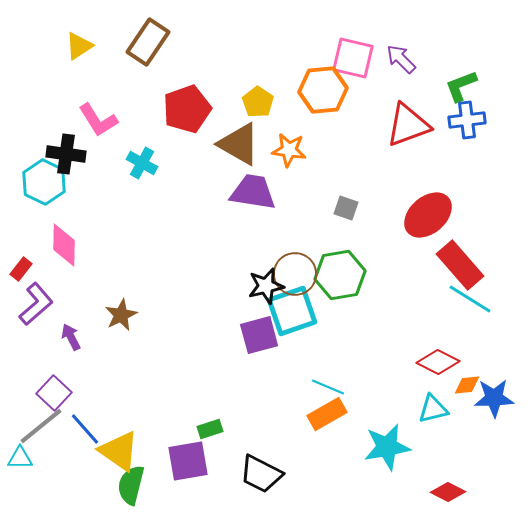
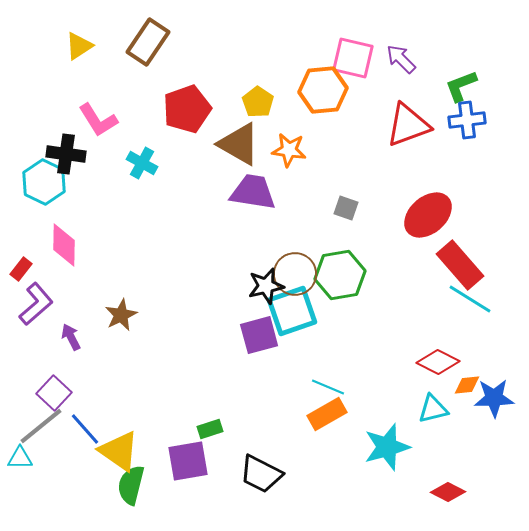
cyan star at (387, 447): rotated 6 degrees counterclockwise
